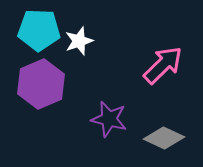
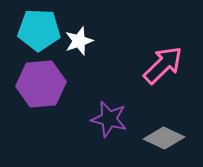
purple hexagon: rotated 18 degrees clockwise
